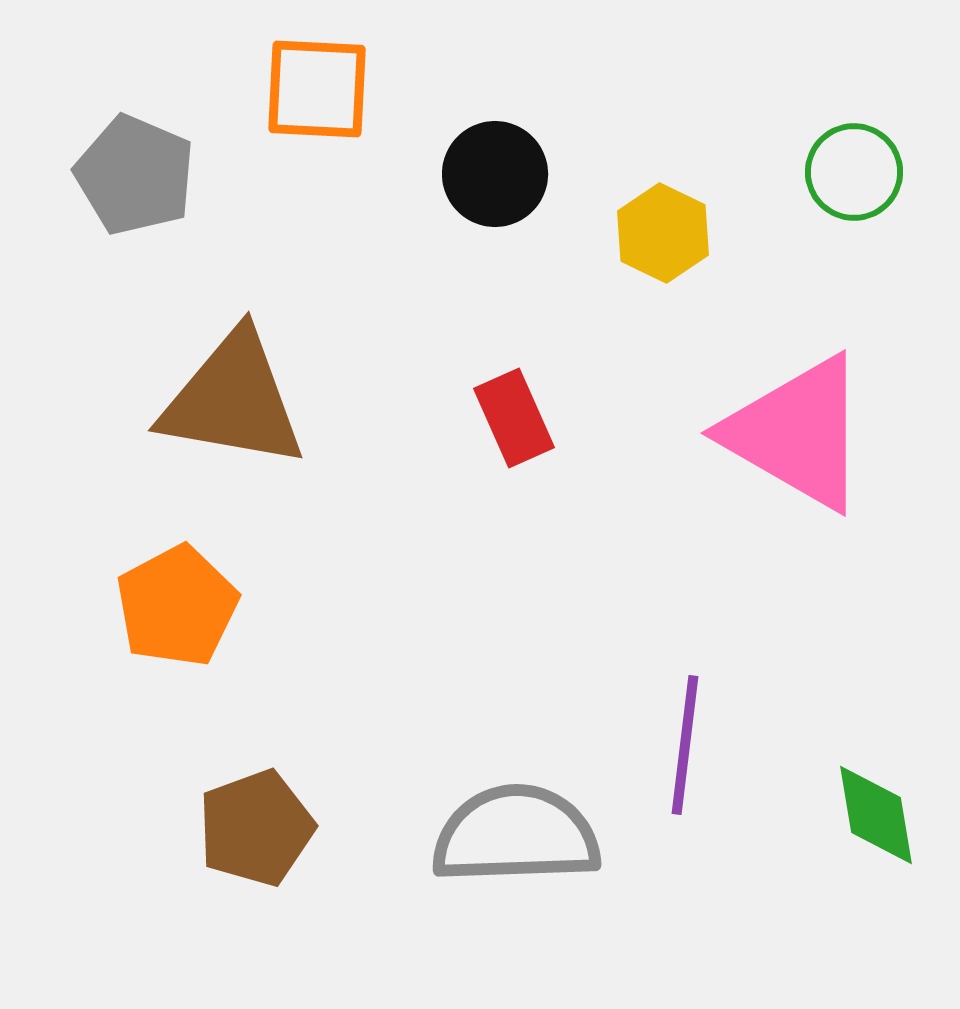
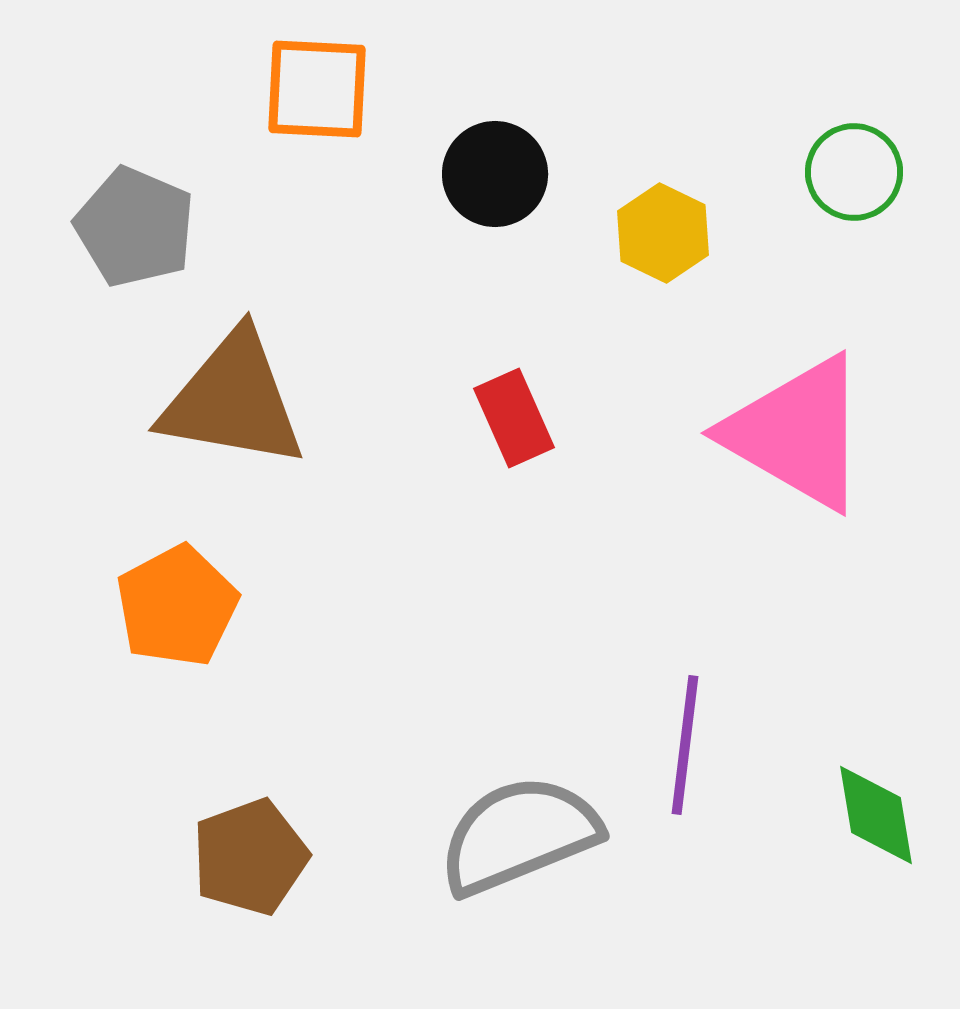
gray pentagon: moved 52 px down
brown pentagon: moved 6 px left, 29 px down
gray semicircle: moved 3 px right; rotated 20 degrees counterclockwise
